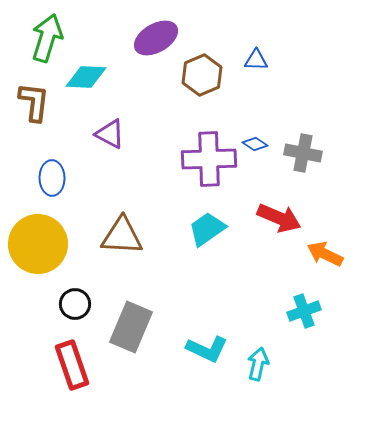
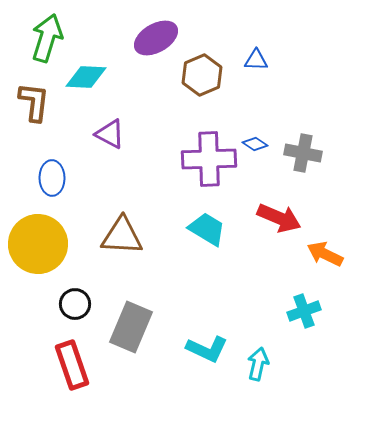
cyan trapezoid: rotated 66 degrees clockwise
